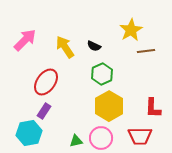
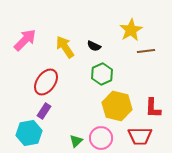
yellow hexagon: moved 8 px right; rotated 16 degrees counterclockwise
green triangle: rotated 32 degrees counterclockwise
